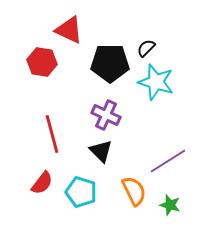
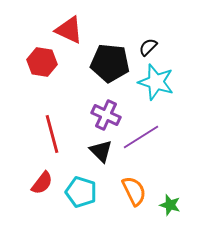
black semicircle: moved 2 px right, 1 px up
black pentagon: rotated 6 degrees clockwise
purple line: moved 27 px left, 24 px up
